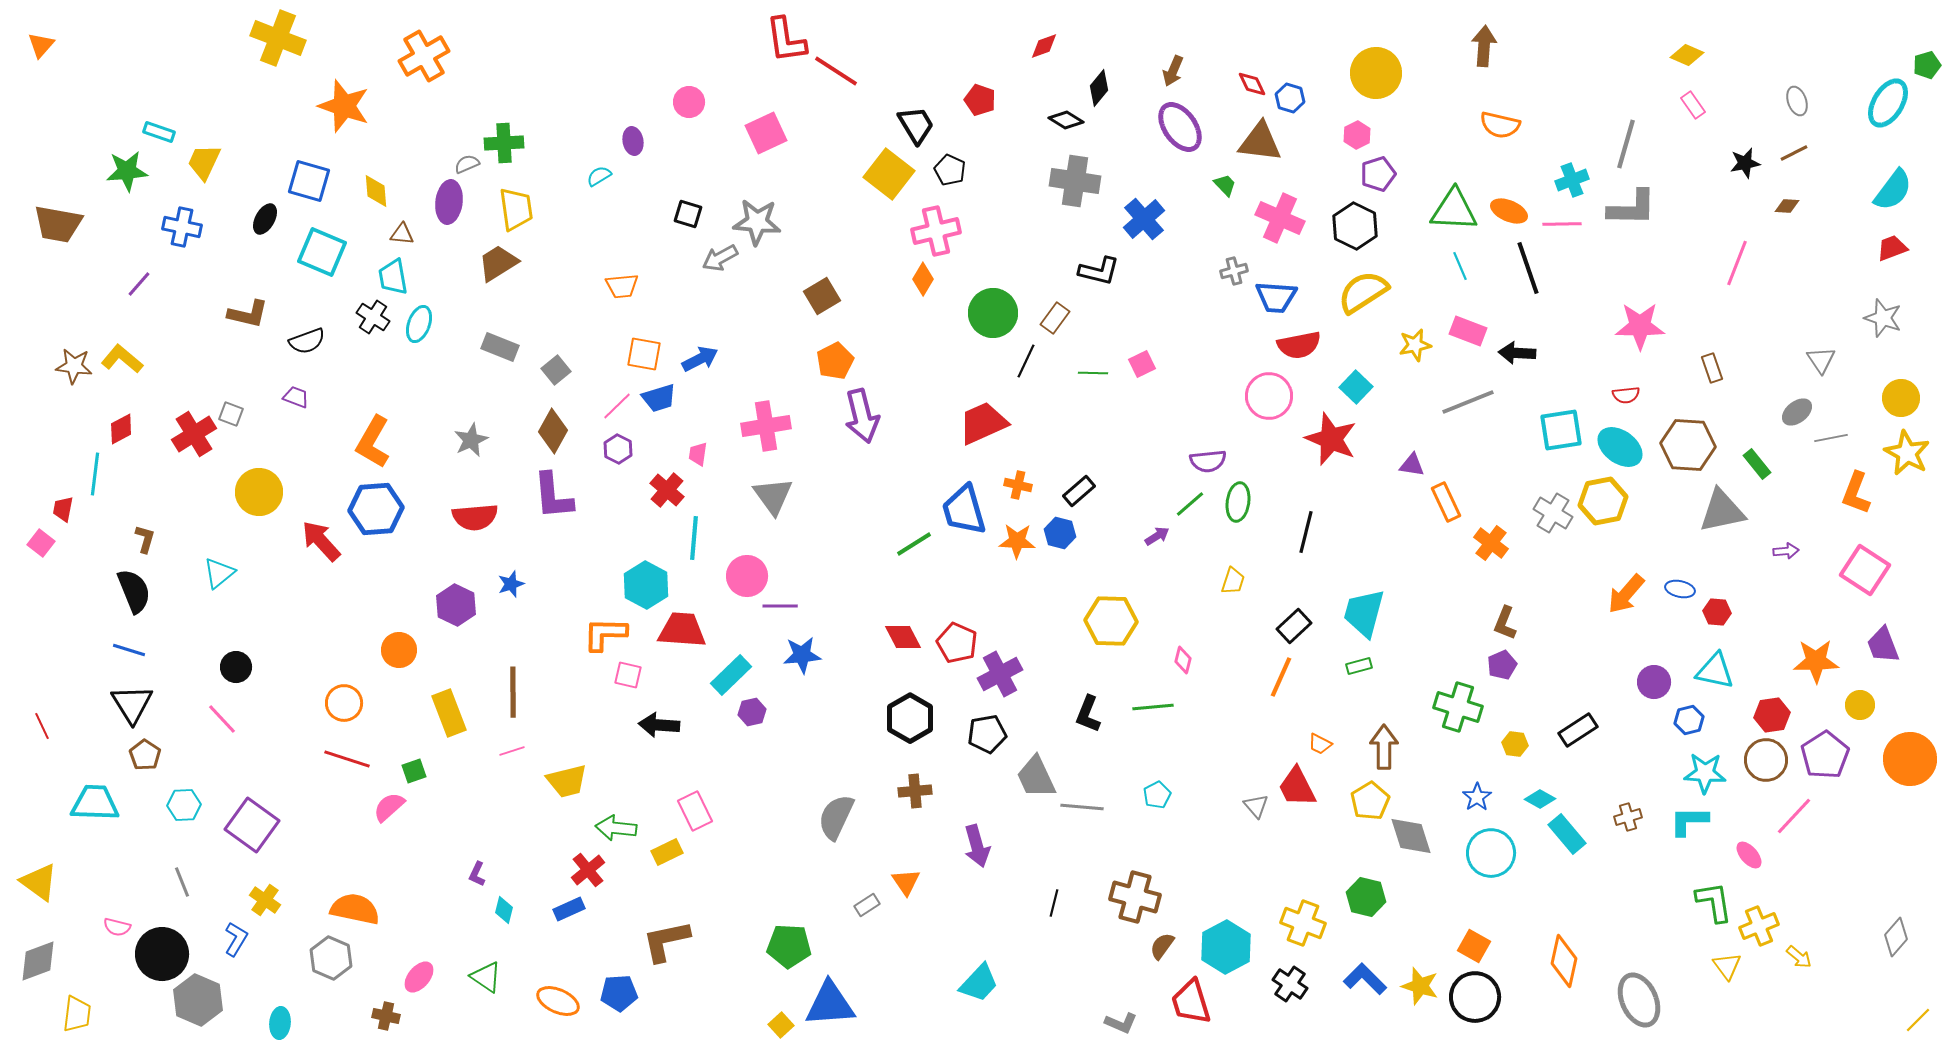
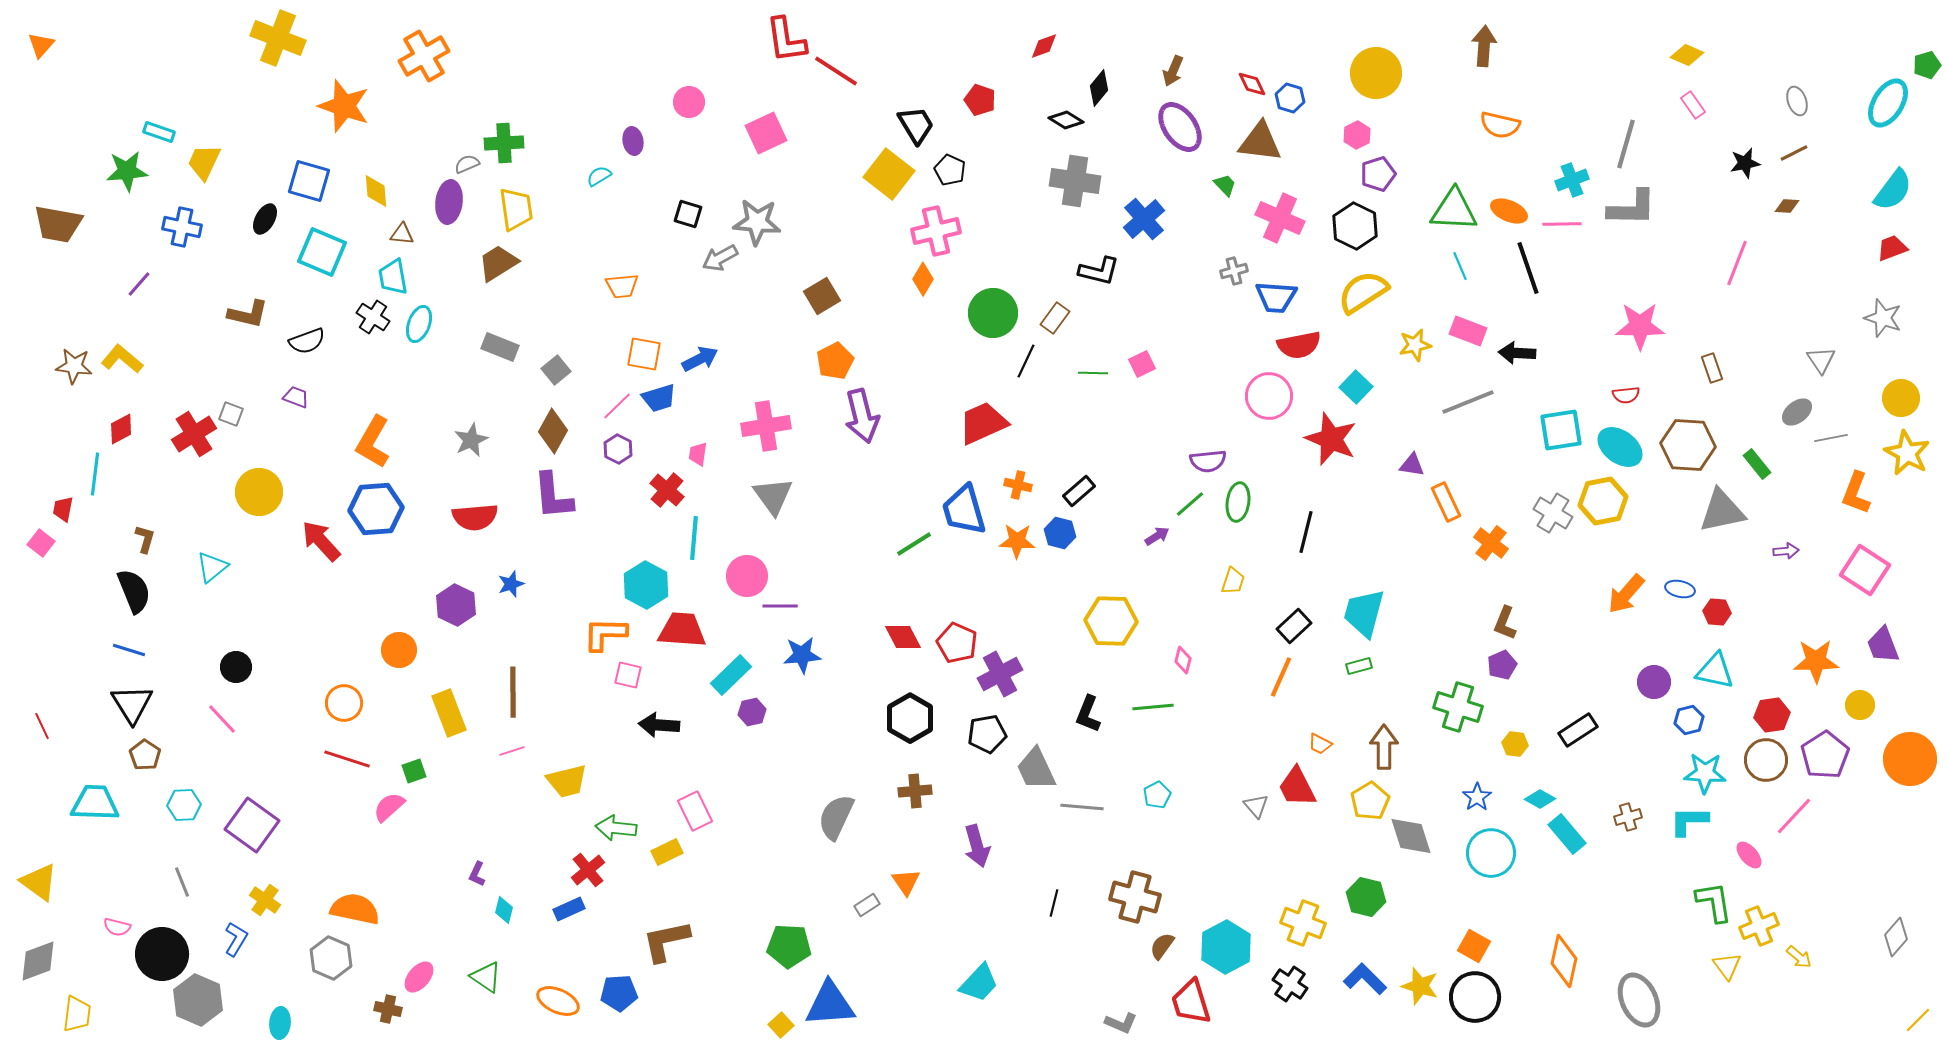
cyan triangle at (219, 573): moved 7 px left, 6 px up
gray trapezoid at (1036, 777): moved 8 px up
brown cross at (386, 1016): moved 2 px right, 7 px up
